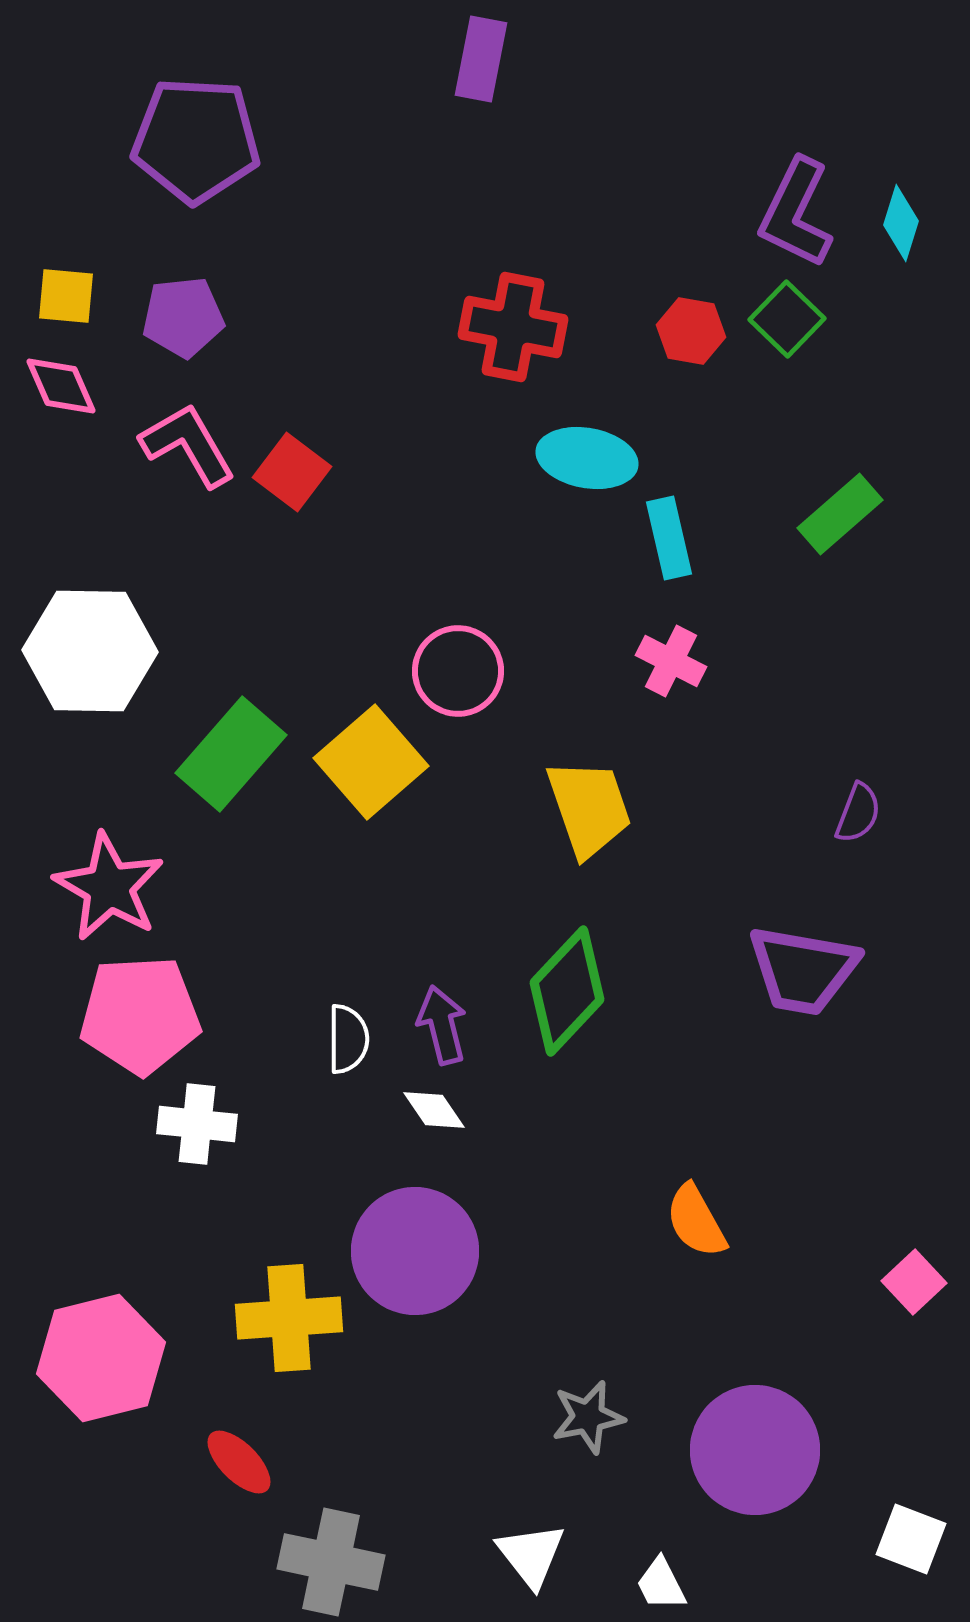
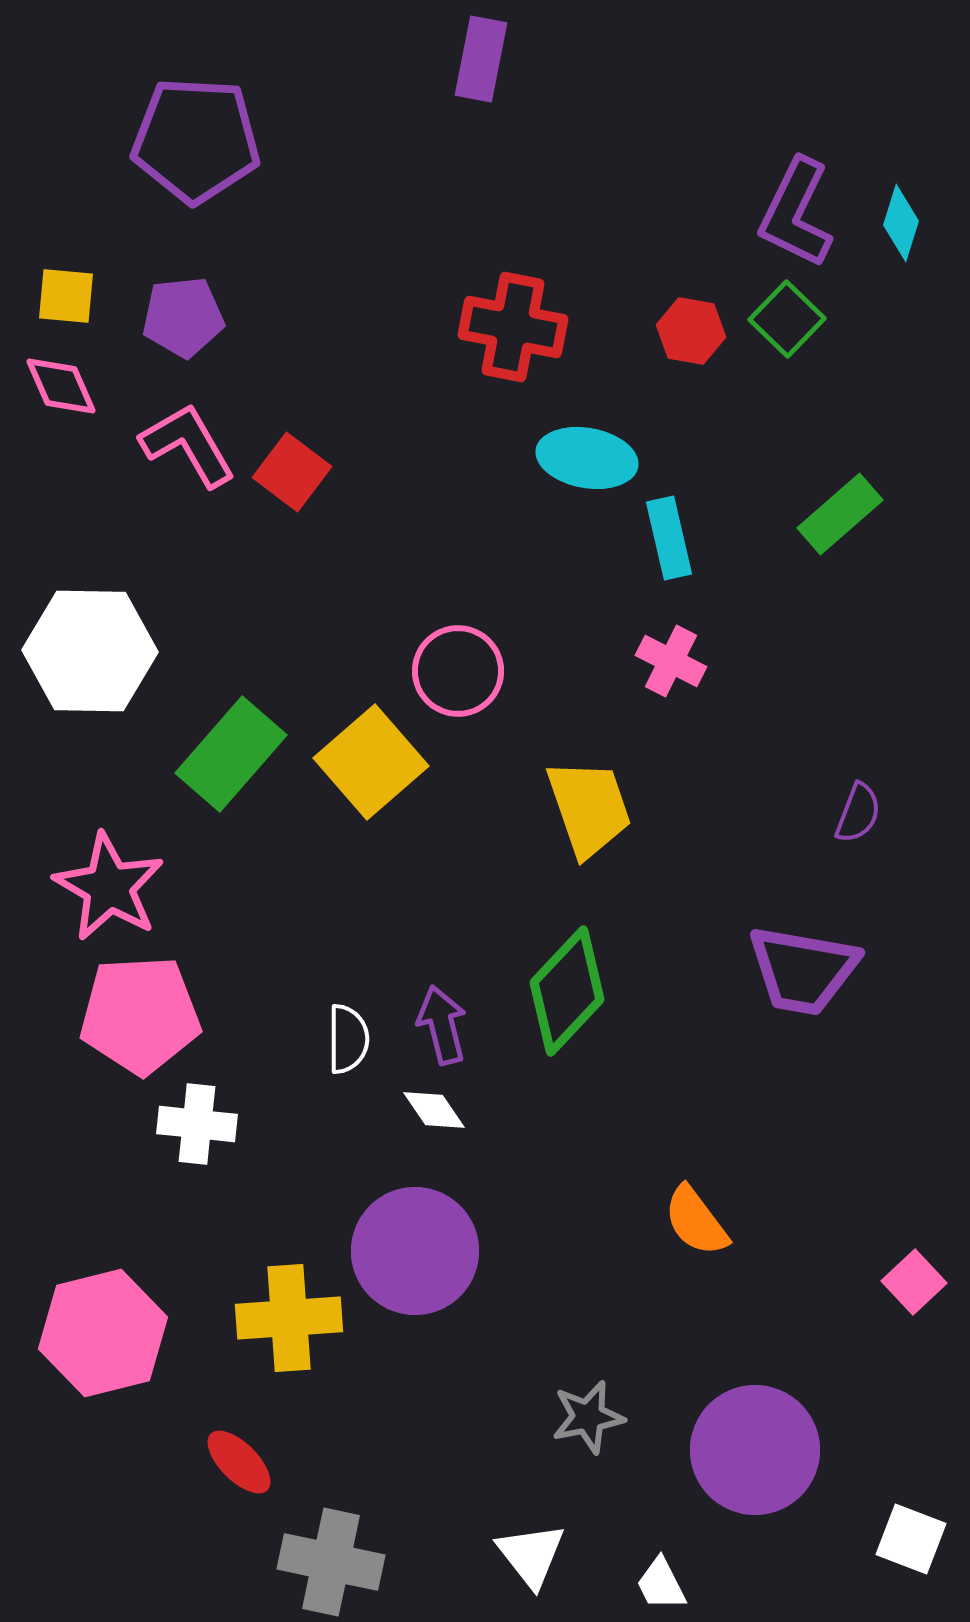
orange semicircle at (696, 1221): rotated 8 degrees counterclockwise
pink hexagon at (101, 1358): moved 2 px right, 25 px up
